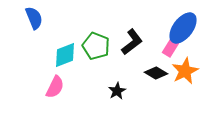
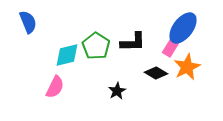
blue semicircle: moved 6 px left, 4 px down
black L-shape: moved 1 px right; rotated 36 degrees clockwise
green pentagon: rotated 12 degrees clockwise
cyan diamond: moved 2 px right; rotated 8 degrees clockwise
orange star: moved 2 px right, 4 px up
